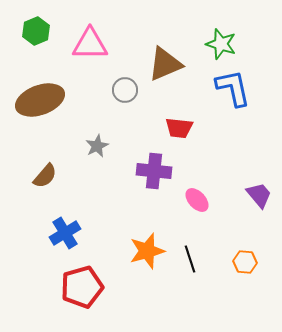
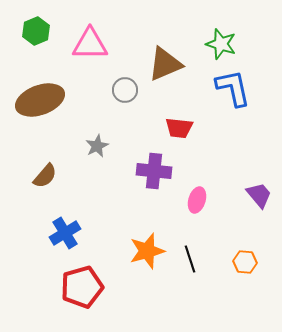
pink ellipse: rotated 60 degrees clockwise
